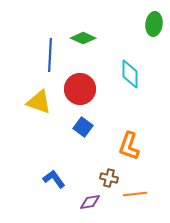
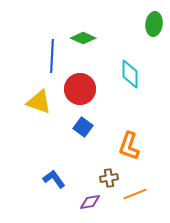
blue line: moved 2 px right, 1 px down
brown cross: rotated 24 degrees counterclockwise
orange line: rotated 15 degrees counterclockwise
